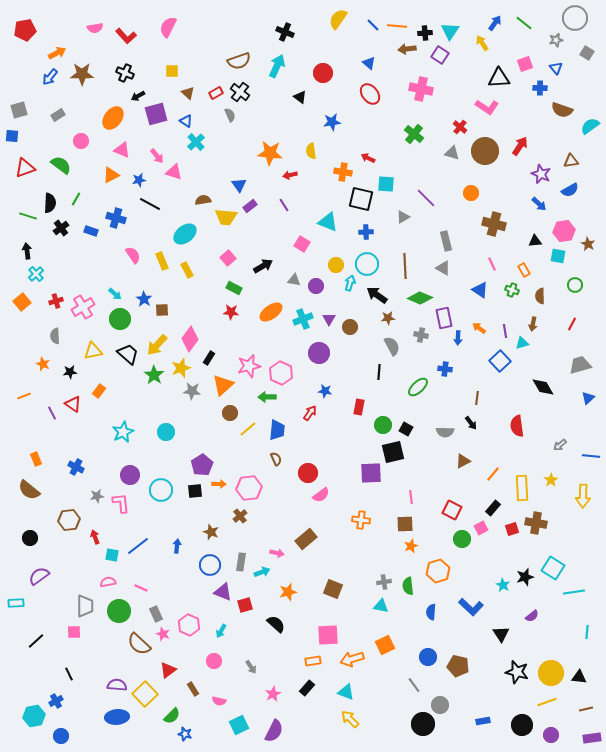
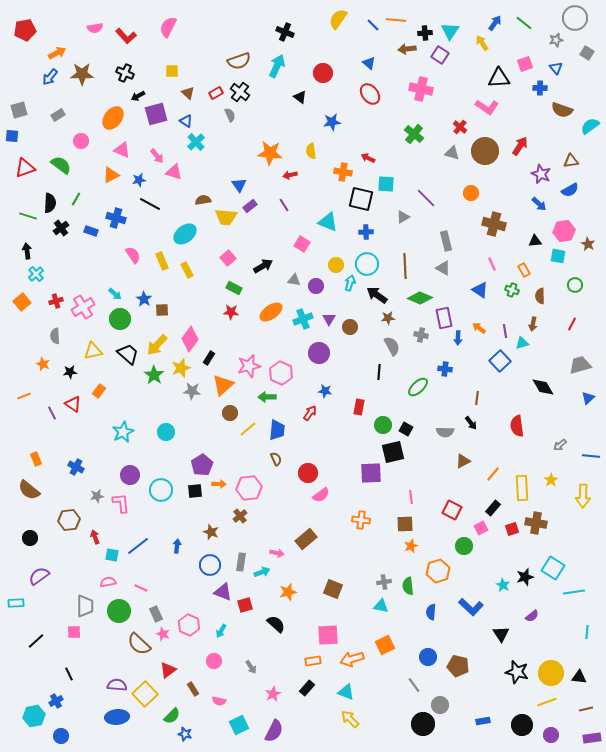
orange line at (397, 26): moved 1 px left, 6 px up
green circle at (462, 539): moved 2 px right, 7 px down
